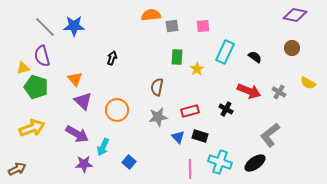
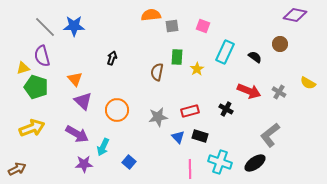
pink square: rotated 24 degrees clockwise
brown circle: moved 12 px left, 4 px up
brown semicircle: moved 15 px up
